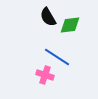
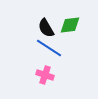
black semicircle: moved 2 px left, 11 px down
blue line: moved 8 px left, 9 px up
